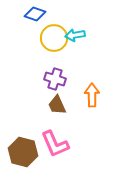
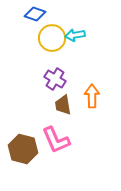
yellow circle: moved 2 px left
purple cross: rotated 15 degrees clockwise
orange arrow: moved 1 px down
brown trapezoid: moved 6 px right; rotated 15 degrees clockwise
pink L-shape: moved 1 px right, 4 px up
brown hexagon: moved 3 px up
